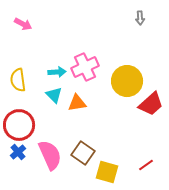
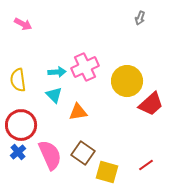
gray arrow: rotated 24 degrees clockwise
orange triangle: moved 1 px right, 9 px down
red circle: moved 2 px right
